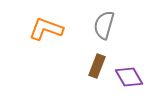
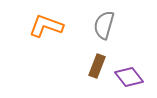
orange L-shape: moved 3 px up
purple diamond: rotated 8 degrees counterclockwise
